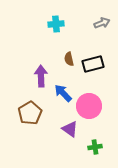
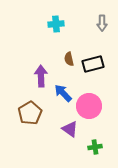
gray arrow: rotated 112 degrees clockwise
